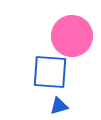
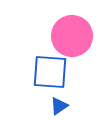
blue triangle: rotated 18 degrees counterclockwise
